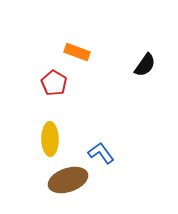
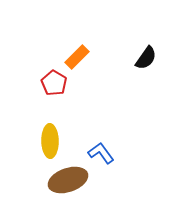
orange rectangle: moved 5 px down; rotated 65 degrees counterclockwise
black semicircle: moved 1 px right, 7 px up
yellow ellipse: moved 2 px down
